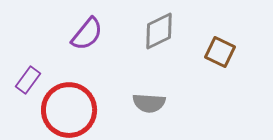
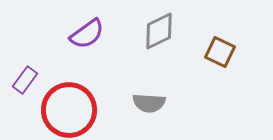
purple semicircle: rotated 15 degrees clockwise
purple rectangle: moved 3 px left
